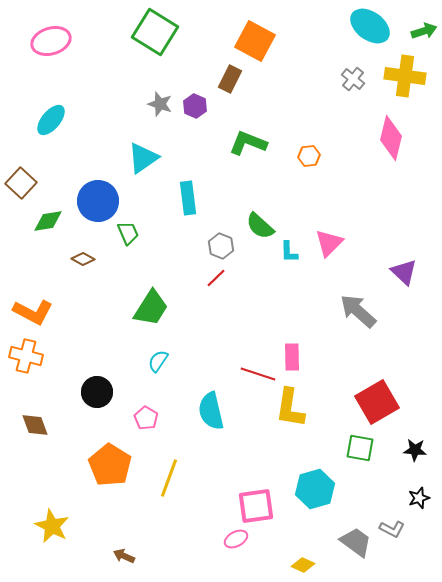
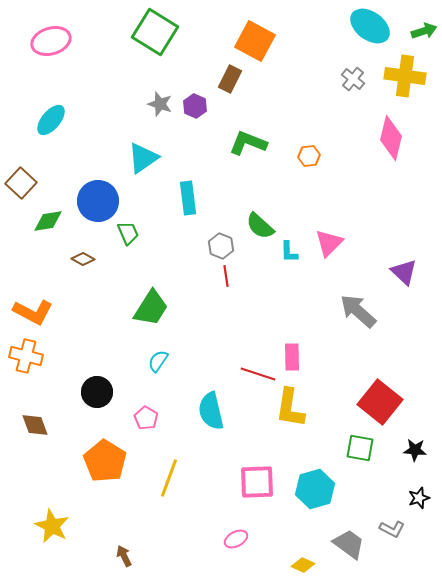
red line at (216, 278): moved 10 px right, 2 px up; rotated 55 degrees counterclockwise
red square at (377, 402): moved 3 px right; rotated 21 degrees counterclockwise
orange pentagon at (110, 465): moved 5 px left, 4 px up
pink square at (256, 506): moved 1 px right, 24 px up; rotated 6 degrees clockwise
gray trapezoid at (356, 542): moved 7 px left, 2 px down
brown arrow at (124, 556): rotated 40 degrees clockwise
